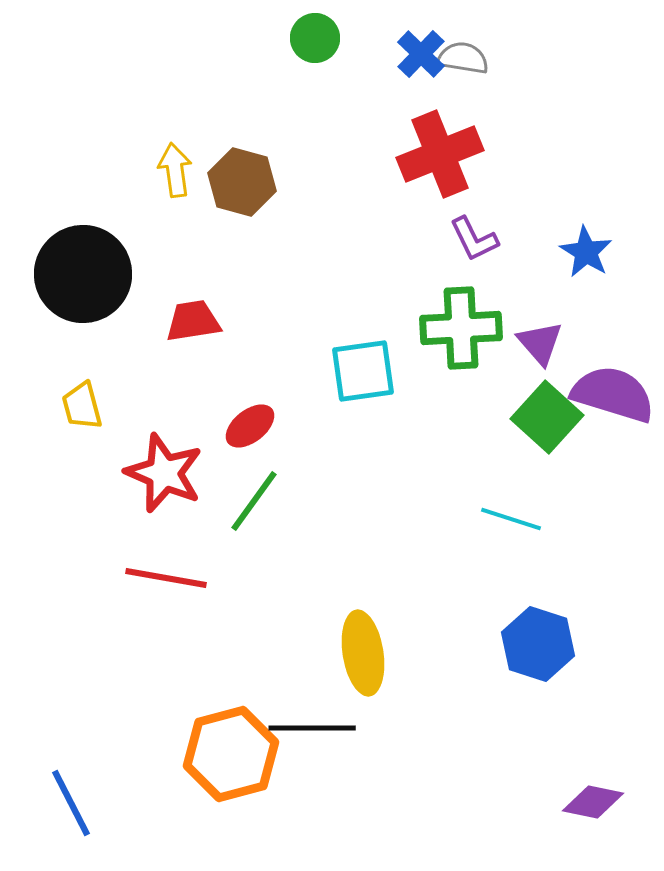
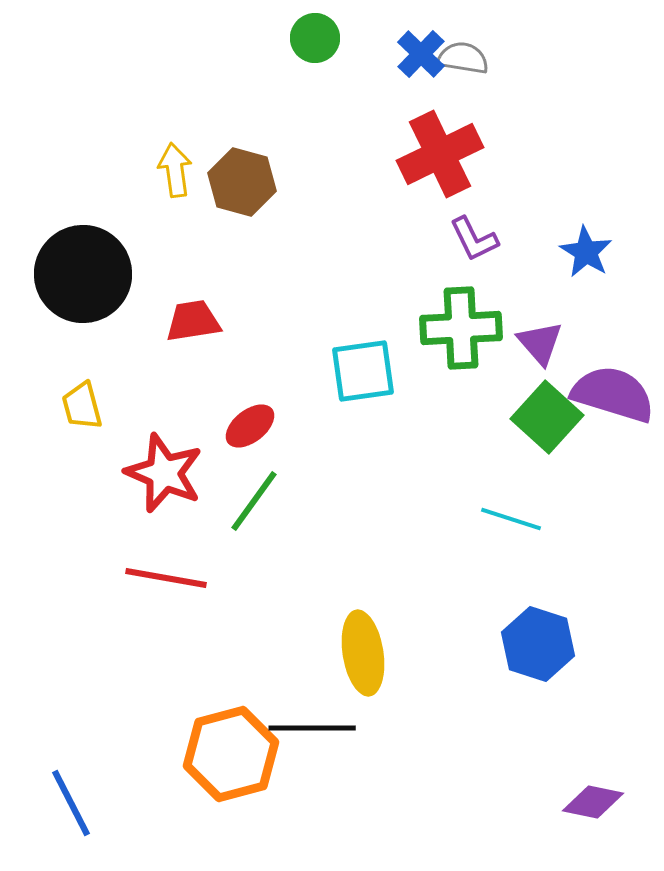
red cross: rotated 4 degrees counterclockwise
